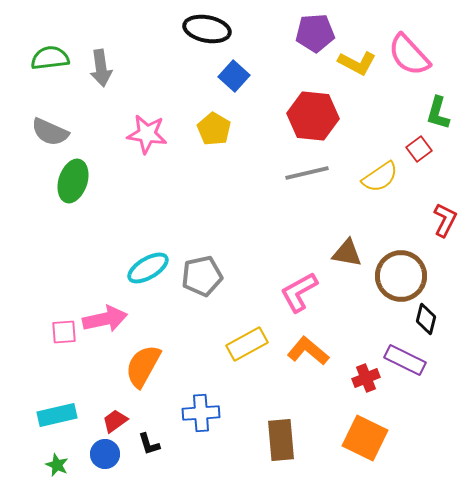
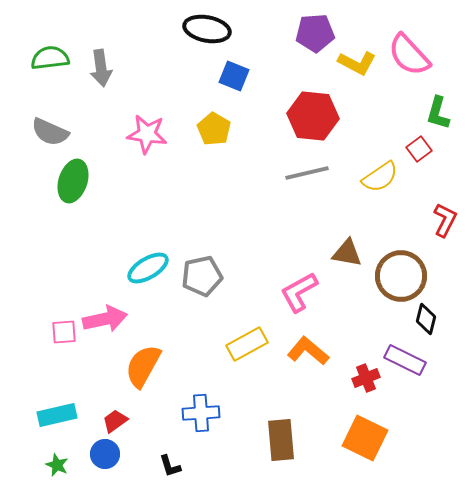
blue square: rotated 20 degrees counterclockwise
black L-shape: moved 21 px right, 22 px down
